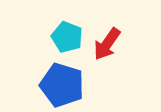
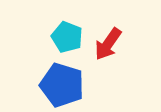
red arrow: moved 1 px right
